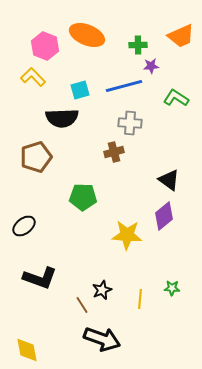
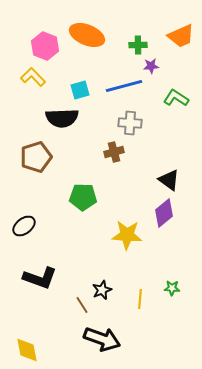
purple diamond: moved 3 px up
